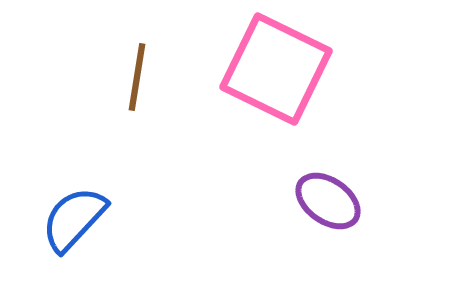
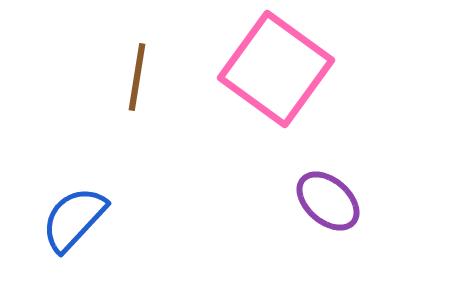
pink square: rotated 10 degrees clockwise
purple ellipse: rotated 6 degrees clockwise
